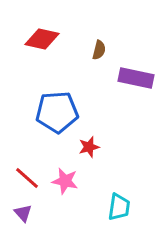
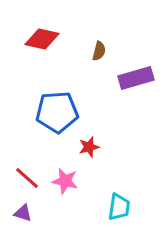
brown semicircle: moved 1 px down
purple rectangle: rotated 28 degrees counterclockwise
purple triangle: rotated 30 degrees counterclockwise
